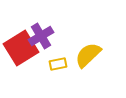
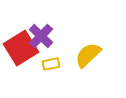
purple cross: rotated 15 degrees counterclockwise
yellow rectangle: moved 7 px left
